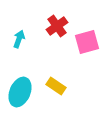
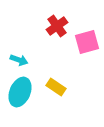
cyan arrow: moved 21 px down; rotated 90 degrees clockwise
yellow rectangle: moved 1 px down
